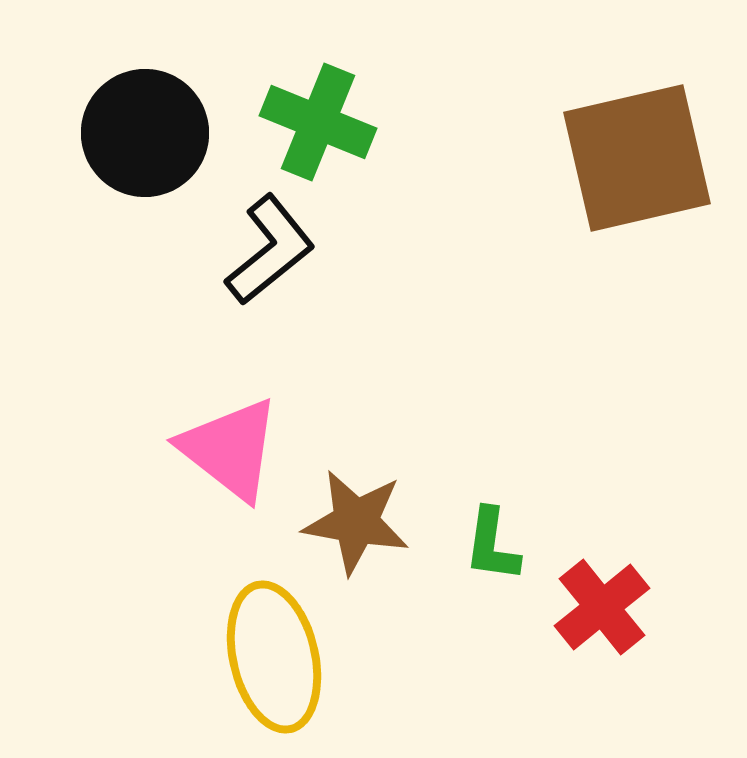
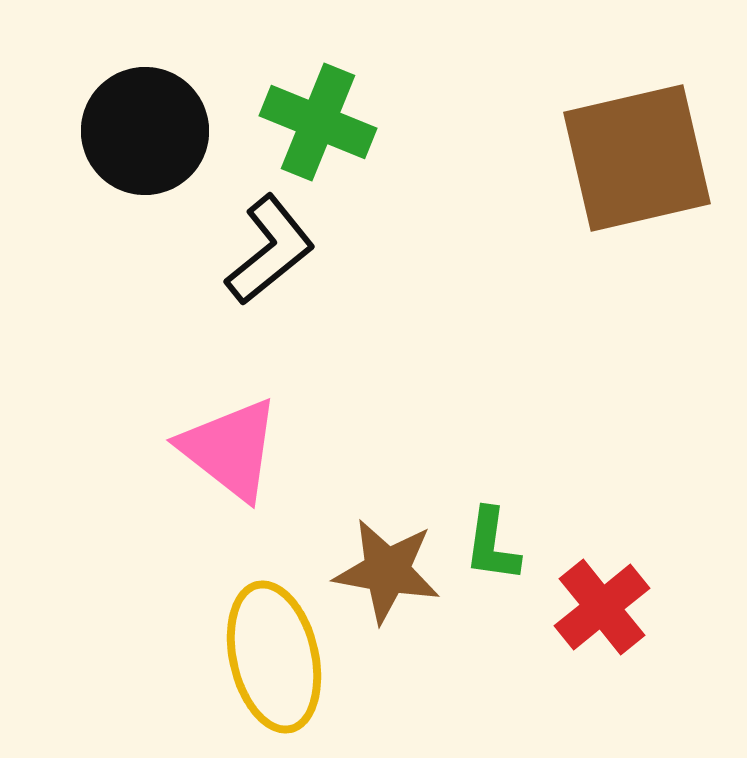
black circle: moved 2 px up
brown star: moved 31 px right, 49 px down
